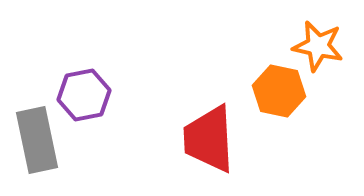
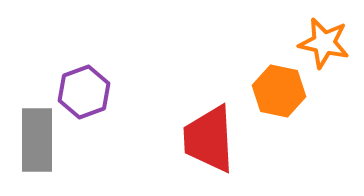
orange star: moved 6 px right, 3 px up
purple hexagon: moved 3 px up; rotated 9 degrees counterclockwise
gray rectangle: rotated 12 degrees clockwise
